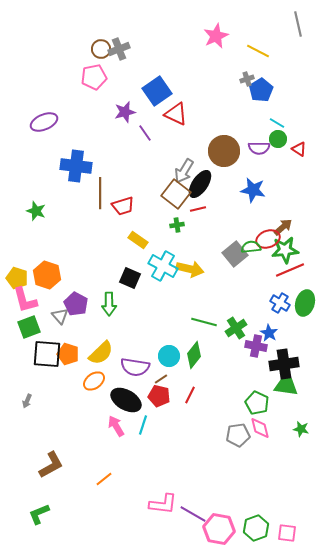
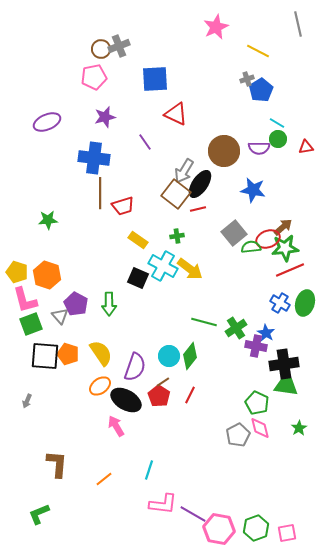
pink star at (216, 36): moved 9 px up
gray cross at (119, 49): moved 3 px up
blue square at (157, 91): moved 2 px left, 12 px up; rotated 32 degrees clockwise
purple star at (125, 112): moved 20 px left, 5 px down
purple ellipse at (44, 122): moved 3 px right
purple line at (145, 133): moved 9 px down
red triangle at (299, 149): moved 7 px right, 2 px up; rotated 42 degrees counterclockwise
blue cross at (76, 166): moved 18 px right, 8 px up
green star at (36, 211): moved 12 px right, 9 px down; rotated 24 degrees counterclockwise
green cross at (177, 225): moved 11 px down
green star at (285, 250): moved 2 px up
gray square at (235, 254): moved 1 px left, 21 px up
yellow arrow at (190, 269): rotated 24 degrees clockwise
yellow pentagon at (17, 278): moved 6 px up
black square at (130, 278): moved 8 px right
green square at (29, 327): moved 2 px right, 3 px up
blue star at (269, 333): moved 3 px left
yellow semicircle at (101, 353): rotated 80 degrees counterclockwise
black square at (47, 354): moved 2 px left, 2 px down
green diamond at (194, 355): moved 4 px left, 1 px down
purple semicircle at (135, 367): rotated 80 degrees counterclockwise
brown line at (161, 379): moved 2 px right, 3 px down
orange ellipse at (94, 381): moved 6 px right, 5 px down
red pentagon at (159, 396): rotated 20 degrees clockwise
cyan line at (143, 425): moved 6 px right, 45 px down
green star at (301, 429): moved 2 px left, 1 px up; rotated 28 degrees clockwise
gray pentagon at (238, 435): rotated 20 degrees counterclockwise
brown L-shape at (51, 465): moved 6 px right, 1 px up; rotated 56 degrees counterclockwise
pink square at (287, 533): rotated 18 degrees counterclockwise
